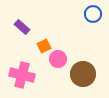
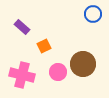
pink circle: moved 13 px down
brown circle: moved 10 px up
